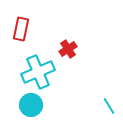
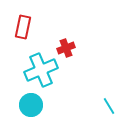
red rectangle: moved 2 px right, 2 px up
red cross: moved 2 px left, 1 px up; rotated 12 degrees clockwise
cyan cross: moved 3 px right, 2 px up
